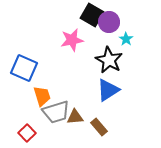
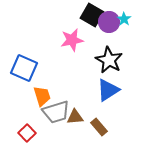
cyan star: moved 2 px left, 20 px up
